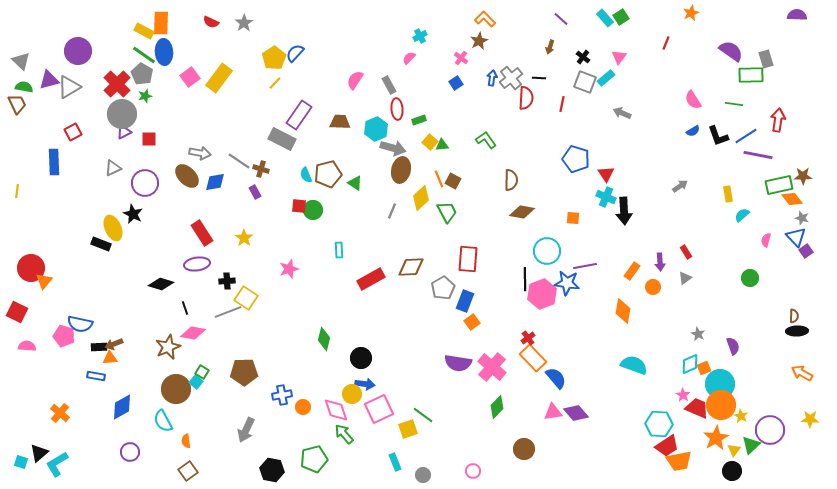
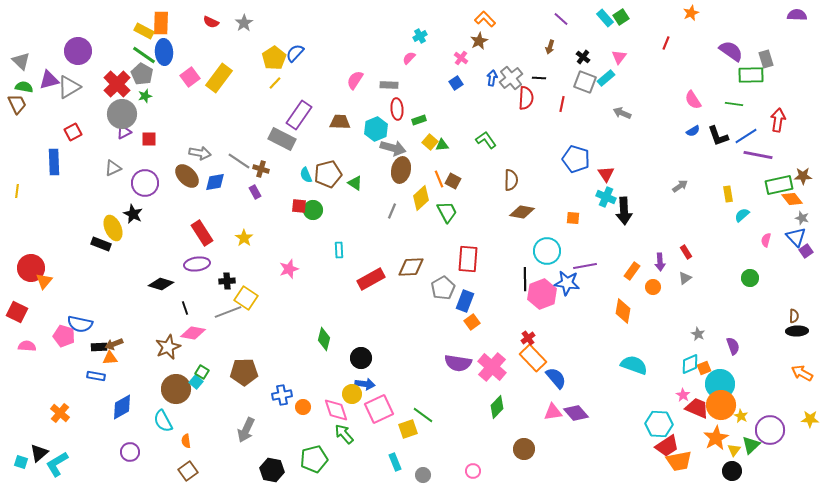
gray rectangle at (389, 85): rotated 60 degrees counterclockwise
